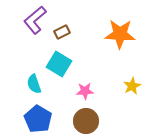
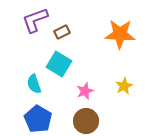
purple L-shape: rotated 20 degrees clockwise
yellow star: moved 8 px left
pink star: rotated 18 degrees counterclockwise
